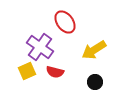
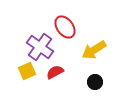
red ellipse: moved 5 px down
red semicircle: rotated 138 degrees clockwise
